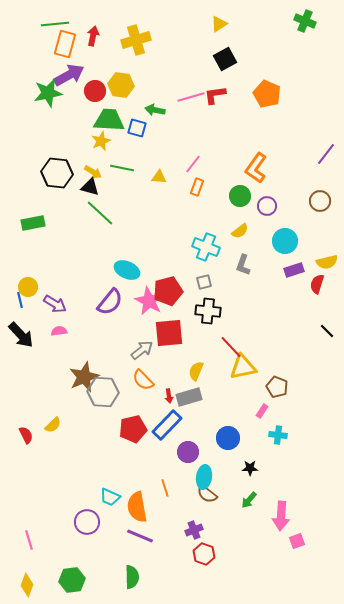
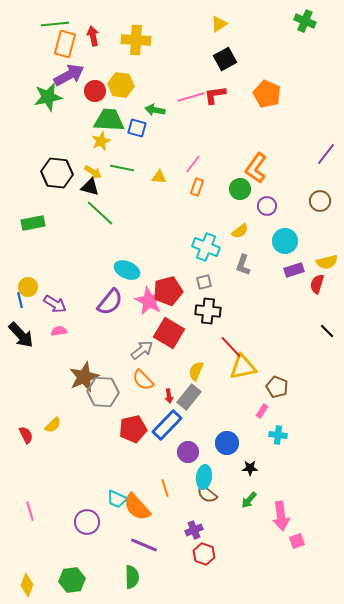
red arrow at (93, 36): rotated 24 degrees counterclockwise
yellow cross at (136, 40): rotated 20 degrees clockwise
green star at (48, 93): moved 4 px down
green circle at (240, 196): moved 7 px up
red square at (169, 333): rotated 36 degrees clockwise
gray rectangle at (189, 397): rotated 35 degrees counterclockwise
blue circle at (228, 438): moved 1 px left, 5 px down
cyan trapezoid at (110, 497): moved 7 px right, 2 px down
orange semicircle at (137, 507): rotated 32 degrees counterclockwise
pink arrow at (281, 516): rotated 12 degrees counterclockwise
purple line at (140, 536): moved 4 px right, 9 px down
pink line at (29, 540): moved 1 px right, 29 px up
